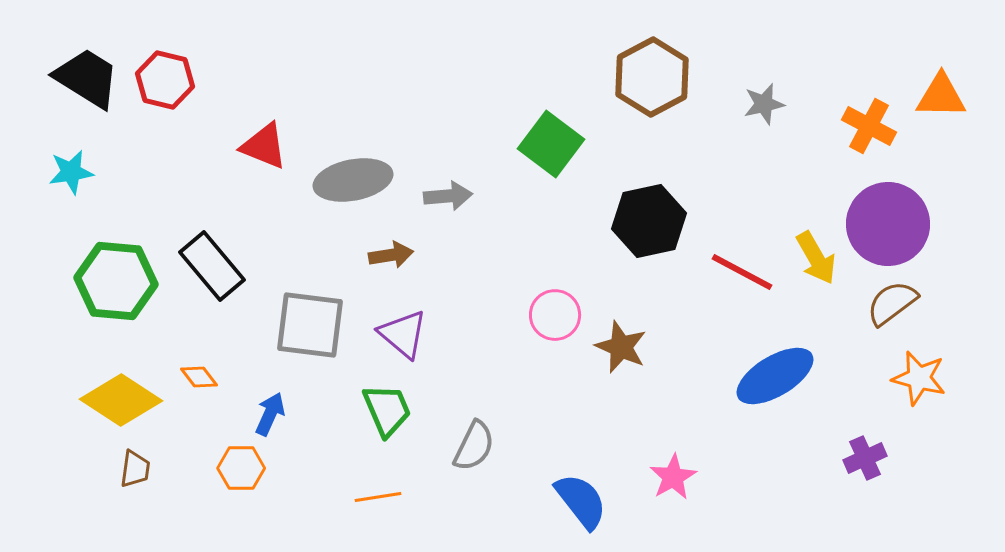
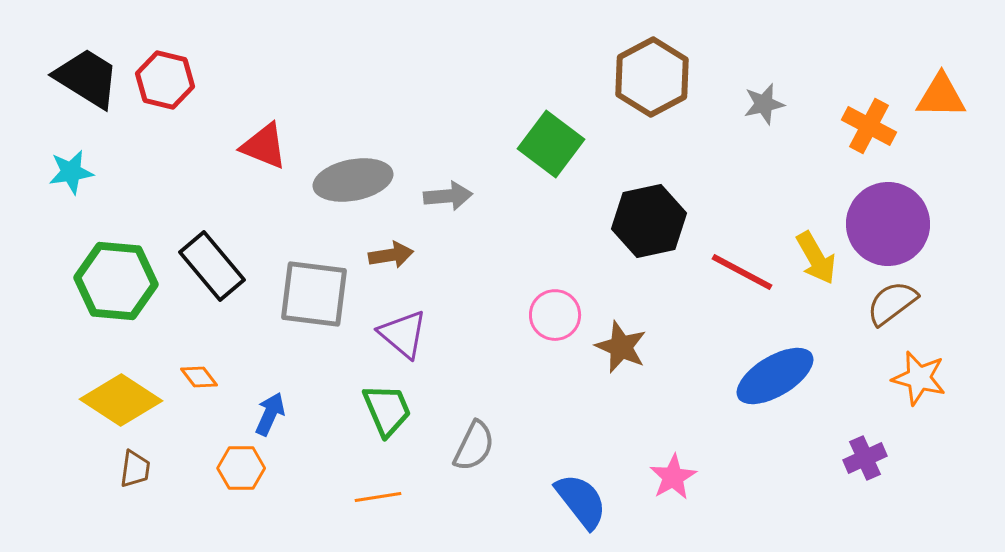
gray square: moved 4 px right, 31 px up
